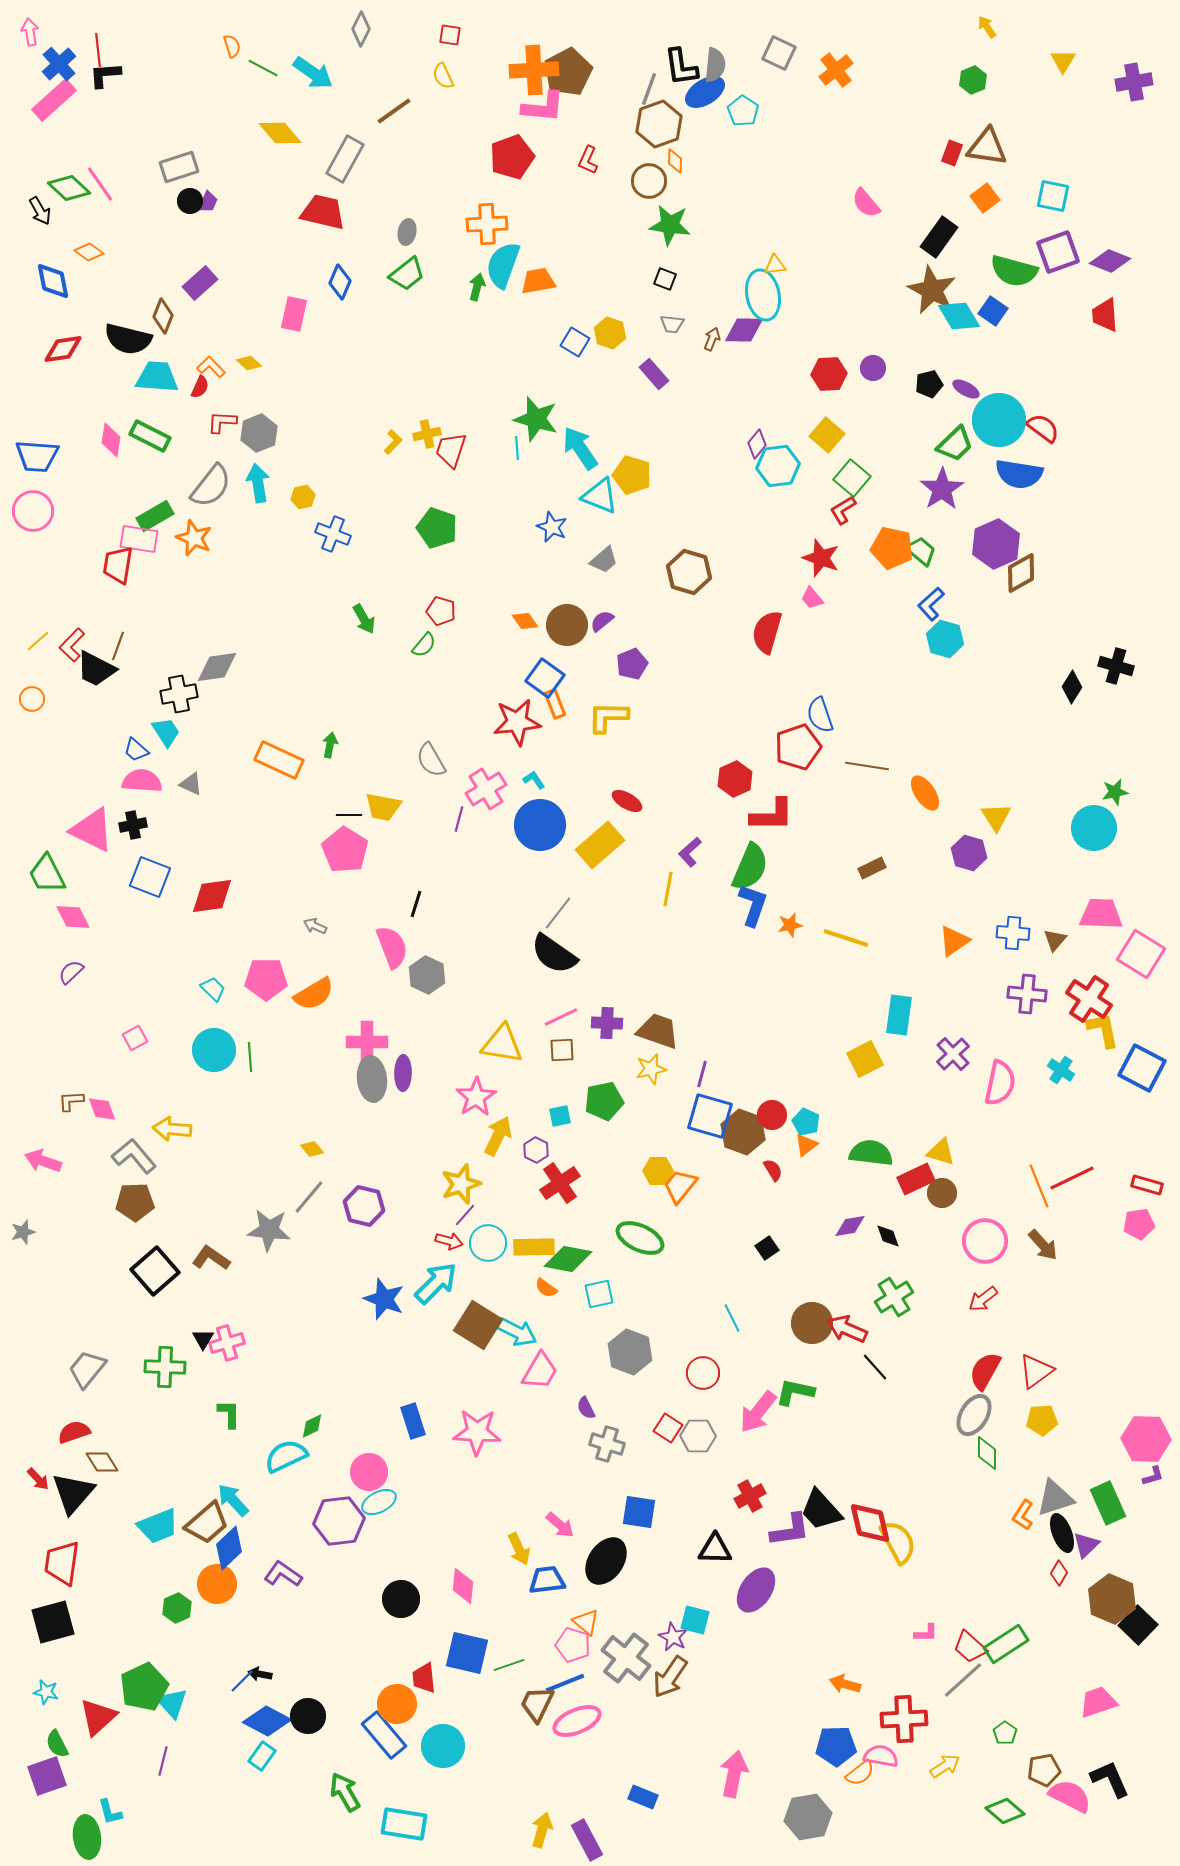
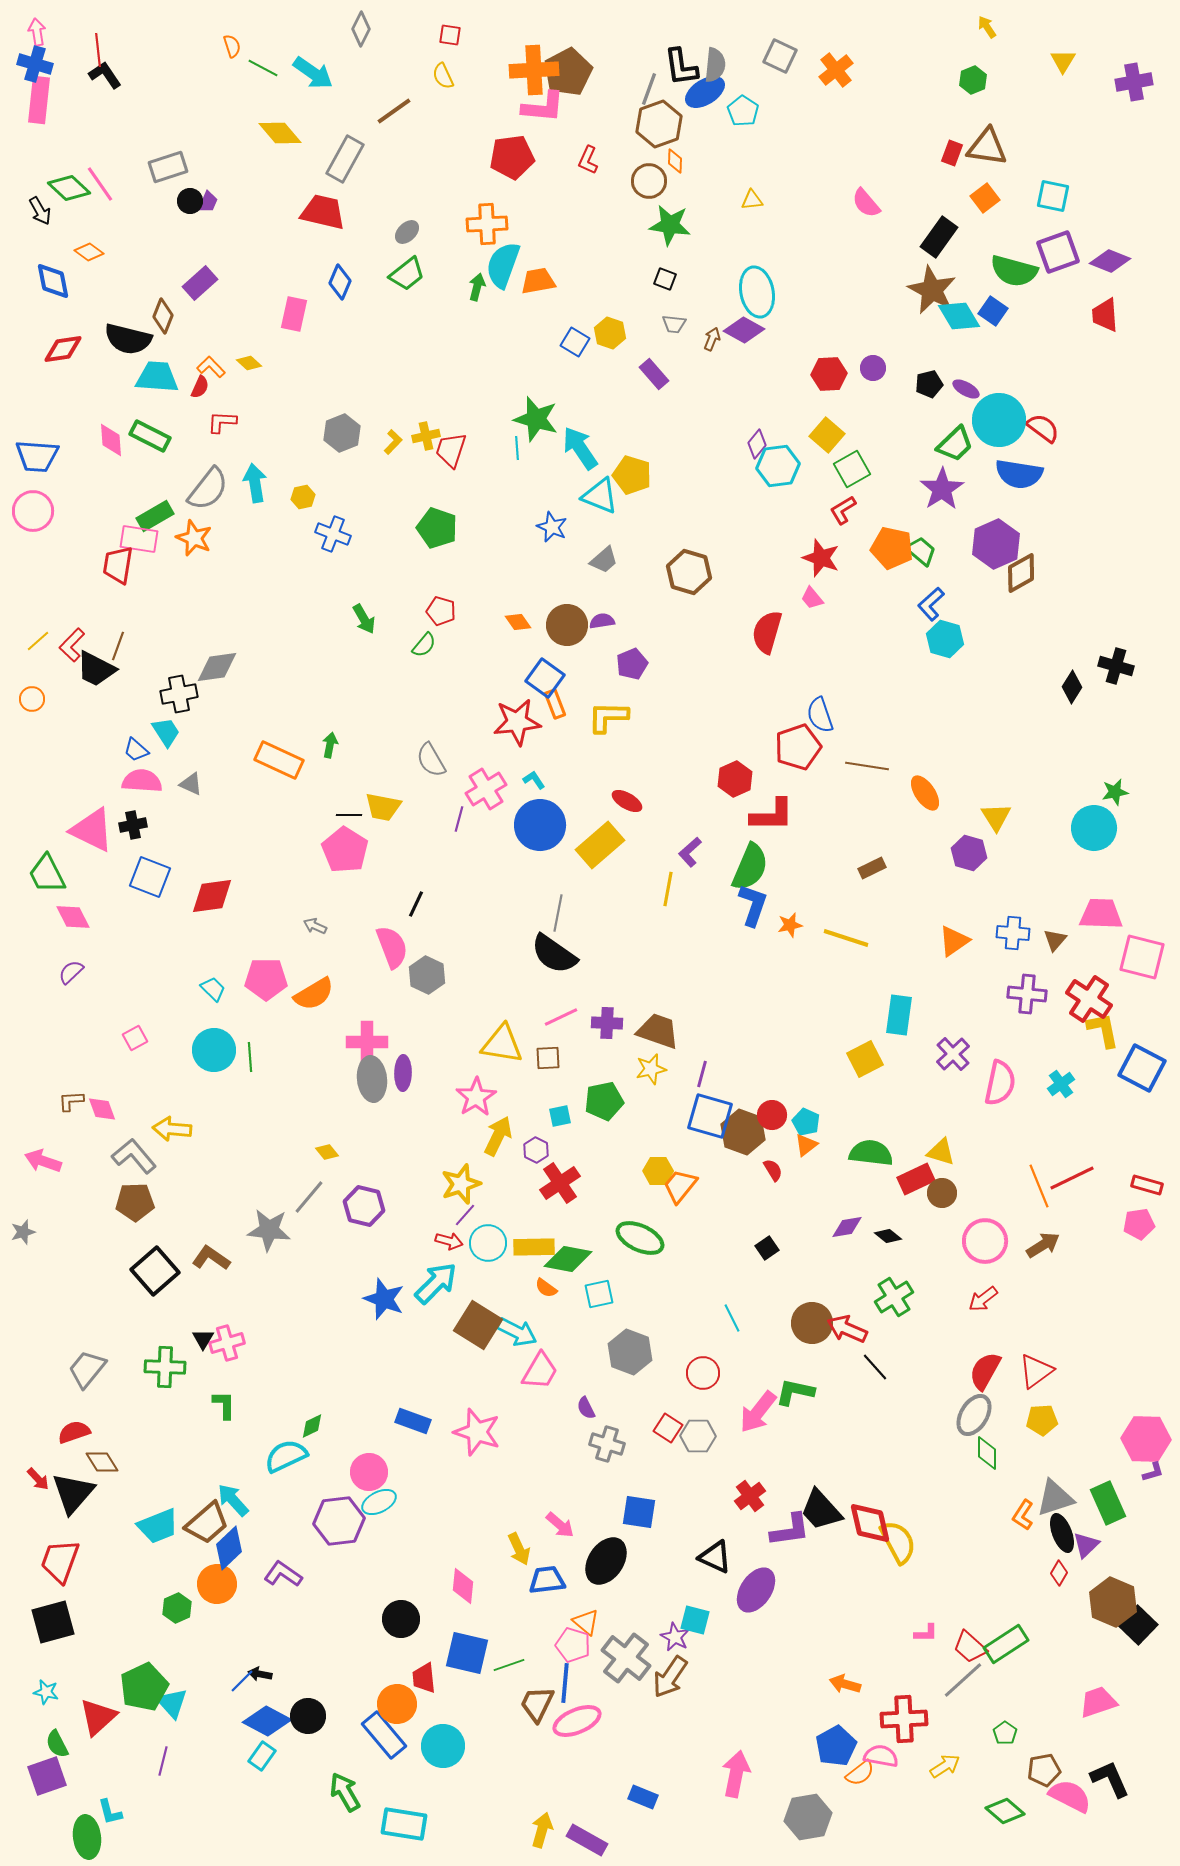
pink arrow at (30, 32): moved 7 px right
gray square at (779, 53): moved 1 px right, 3 px down
blue cross at (59, 64): moved 24 px left; rotated 32 degrees counterclockwise
black L-shape at (105, 75): rotated 60 degrees clockwise
pink rectangle at (54, 100): moved 15 px left; rotated 42 degrees counterclockwise
red pentagon at (512, 157): rotated 12 degrees clockwise
gray rectangle at (179, 167): moved 11 px left
gray ellipse at (407, 232): rotated 35 degrees clockwise
yellow triangle at (775, 265): moved 23 px left, 65 px up
cyan ellipse at (763, 295): moved 6 px left, 3 px up
gray trapezoid at (672, 324): moved 2 px right
purple diamond at (744, 330): rotated 27 degrees clockwise
gray hexagon at (259, 433): moved 83 px right
yellow cross at (427, 434): moved 1 px left, 2 px down
pink diamond at (111, 440): rotated 12 degrees counterclockwise
green square at (852, 478): moved 9 px up; rotated 21 degrees clockwise
cyan arrow at (258, 483): moved 3 px left
gray semicircle at (211, 486): moved 3 px left, 3 px down
orange diamond at (525, 621): moved 7 px left, 1 px down
purple semicircle at (602, 621): rotated 30 degrees clockwise
black line at (416, 904): rotated 8 degrees clockwise
gray line at (558, 913): rotated 27 degrees counterclockwise
pink square at (1141, 954): moved 1 px right, 3 px down; rotated 18 degrees counterclockwise
brown square at (562, 1050): moved 14 px left, 8 px down
cyan cross at (1061, 1070): moved 14 px down; rotated 20 degrees clockwise
yellow diamond at (312, 1149): moved 15 px right, 3 px down
purple diamond at (850, 1226): moved 3 px left, 1 px down
black diamond at (888, 1236): rotated 32 degrees counterclockwise
brown arrow at (1043, 1245): rotated 80 degrees counterclockwise
green L-shape at (229, 1414): moved 5 px left, 9 px up
blue rectangle at (413, 1421): rotated 52 degrees counterclockwise
pink star at (477, 1432): rotated 15 degrees clockwise
purple L-shape at (1153, 1476): moved 4 px up
red cross at (750, 1496): rotated 8 degrees counterclockwise
black triangle at (715, 1549): moved 8 px down; rotated 24 degrees clockwise
red trapezoid at (62, 1563): moved 2 px left, 2 px up; rotated 12 degrees clockwise
black circle at (401, 1599): moved 20 px down
brown hexagon at (1112, 1599): moved 1 px right, 3 px down
purple star at (673, 1637): moved 2 px right
blue line at (565, 1683): rotated 63 degrees counterclockwise
blue pentagon at (836, 1746): rotated 27 degrees counterclockwise
pink arrow at (734, 1774): moved 2 px right
purple rectangle at (587, 1840): rotated 33 degrees counterclockwise
